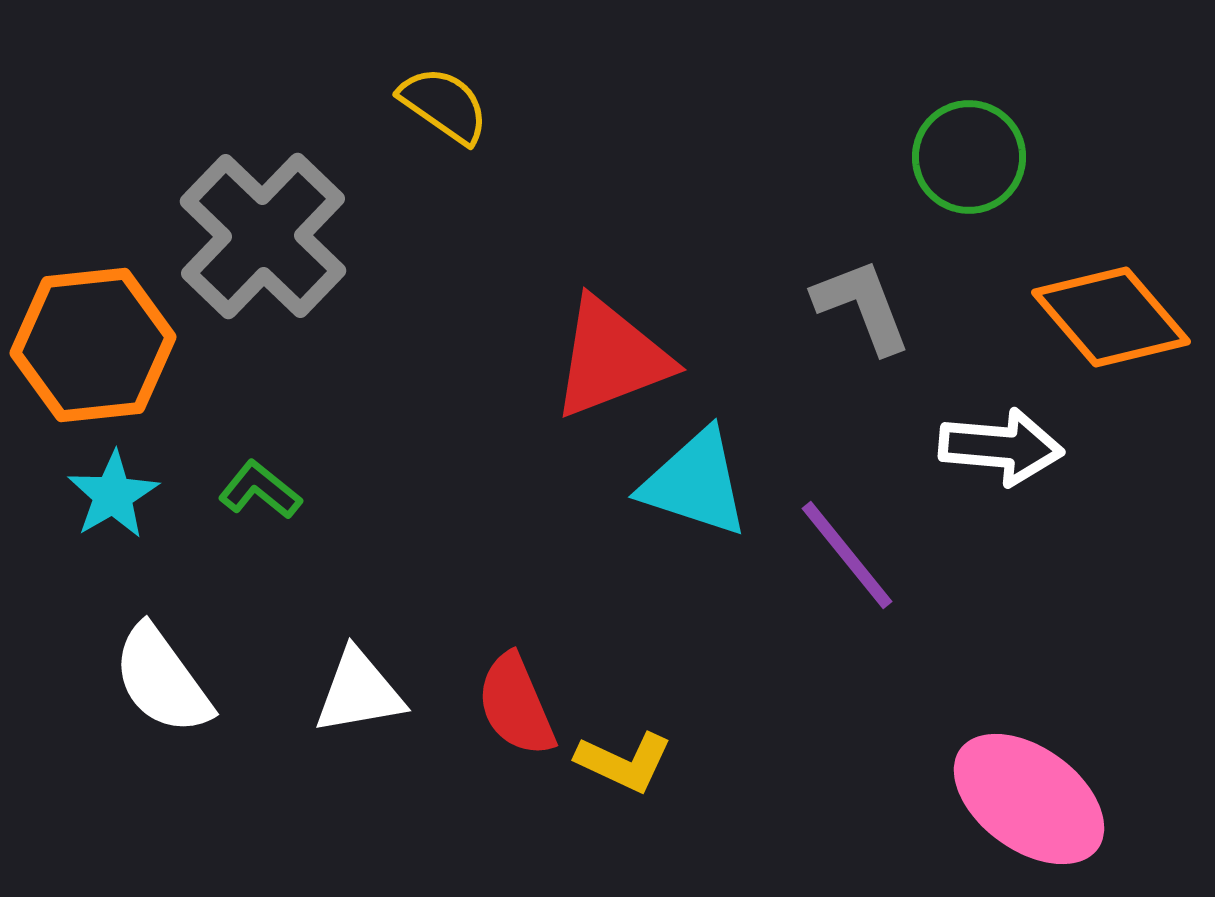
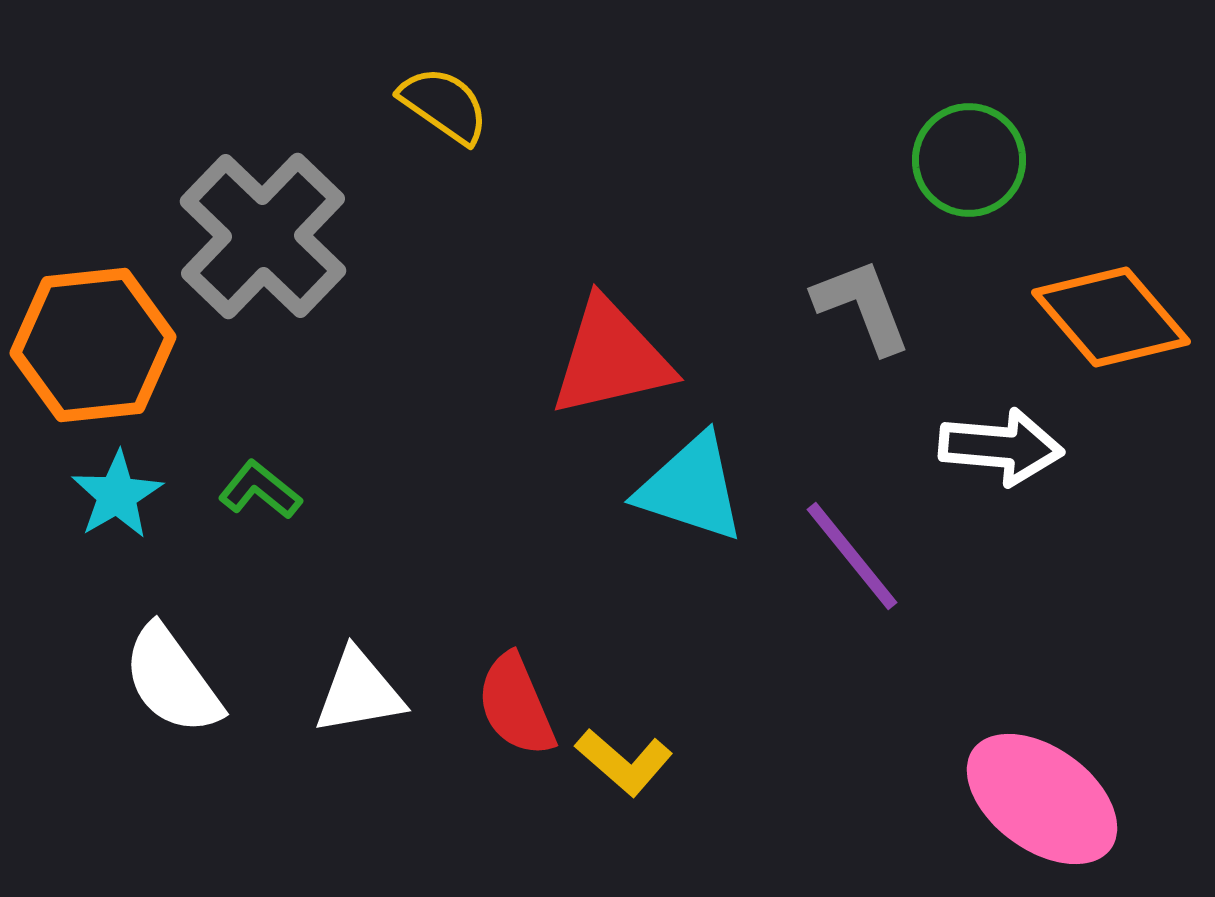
green circle: moved 3 px down
red triangle: rotated 8 degrees clockwise
cyan triangle: moved 4 px left, 5 px down
cyan star: moved 4 px right
purple line: moved 5 px right, 1 px down
white semicircle: moved 10 px right
yellow L-shape: rotated 16 degrees clockwise
pink ellipse: moved 13 px right
